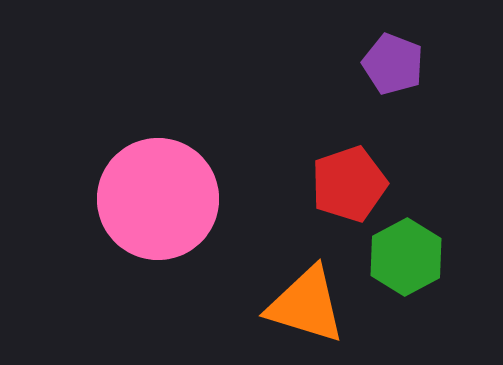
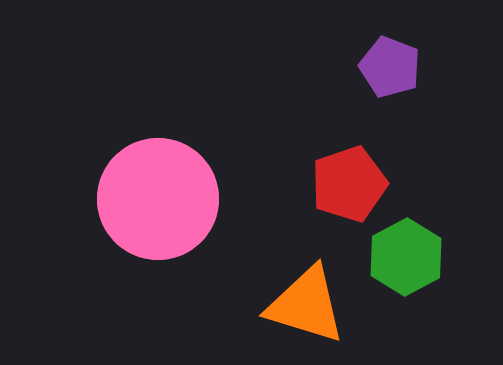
purple pentagon: moved 3 px left, 3 px down
